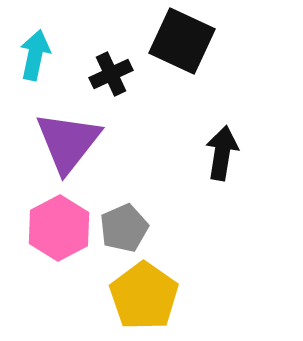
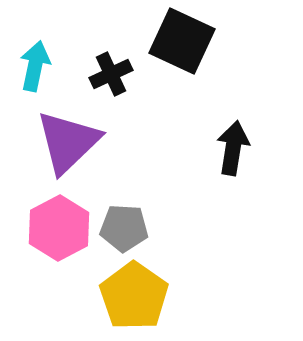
cyan arrow: moved 11 px down
purple triangle: rotated 8 degrees clockwise
black arrow: moved 11 px right, 5 px up
gray pentagon: rotated 27 degrees clockwise
yellow pentagon: moved 10 px left
